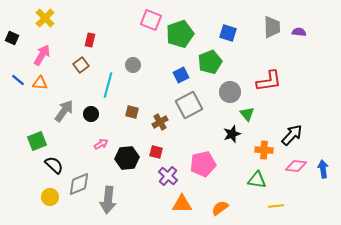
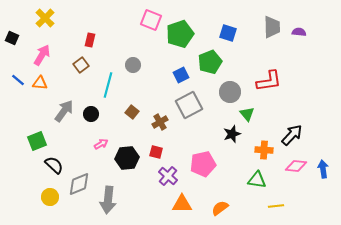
brown square at (132, 112): rotated 24 degrees clockwise
